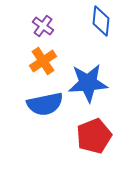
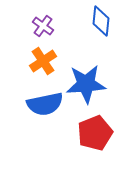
blue star: moved 2 px left, 1 px down
red pentagon: moved 1 px right, 3 px up
